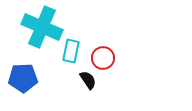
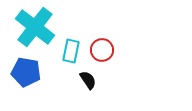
cyan cross: moved 7 px left; rotated 15 degrees clockwise
red circle: moved 1 px left, 8 px up
blue pentagon: moved 3 px right, 6 px up; rotated 12 degrees clockwise
